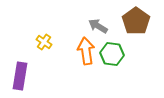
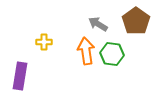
gray arrow: moved 2 px up
yellow cross: rotated 35 degrees counterclockwise
